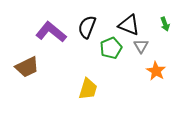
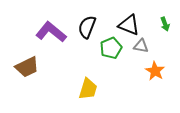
gray triangle: rotated 49 degrees counterclockwise
orange star: moved 1 px left
